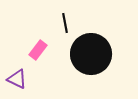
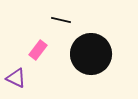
black line: moved 4 px left, 3 px up; rotated 66 degrees counterclockwise
purple triangle: moved 1 px left, 1 px up
